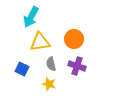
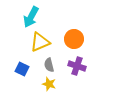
yellow triangle: rotated 15 degrees counterclockwise
gray semicircle: moved 2 px left, 1 px down
